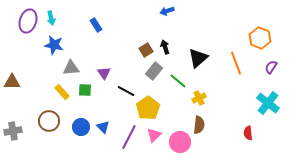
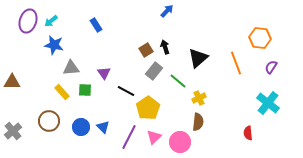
blue arrow: rotated 152 degrees clockwise
cyan arrow: moved 3 px down; rotated 64 degrees clockwise
orange hexagon: rotated 15 degrees counterclockwise
brown semicircle: moved 1 px left, 3 px up
gray cross: rotated 30 degrees counterclockwise
pink triangle: moved 2 px down
